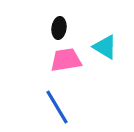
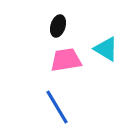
black ellipse: moved 1 px left, 2 px up; rotated 10 degrees clockwise
cyan triangle: moved 1 px right, 2 px down
